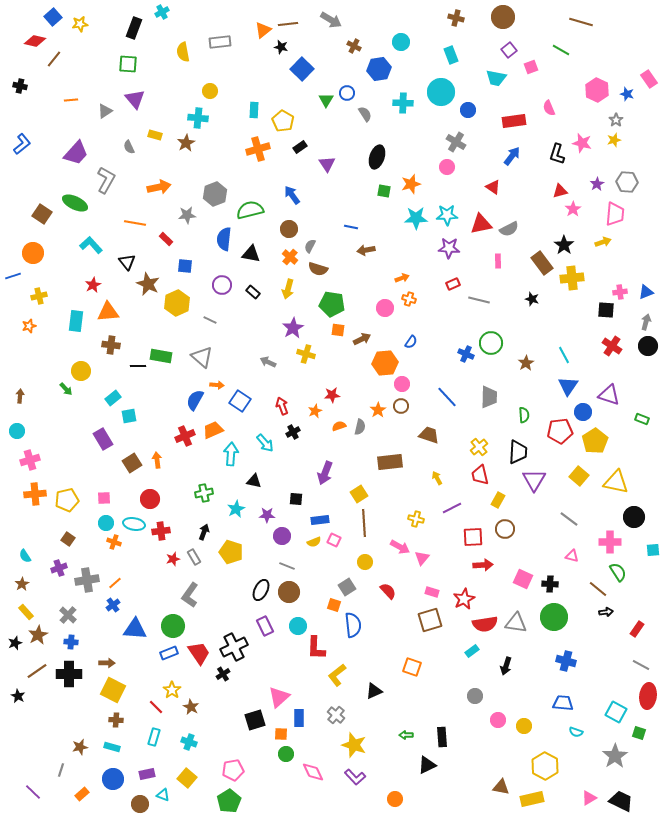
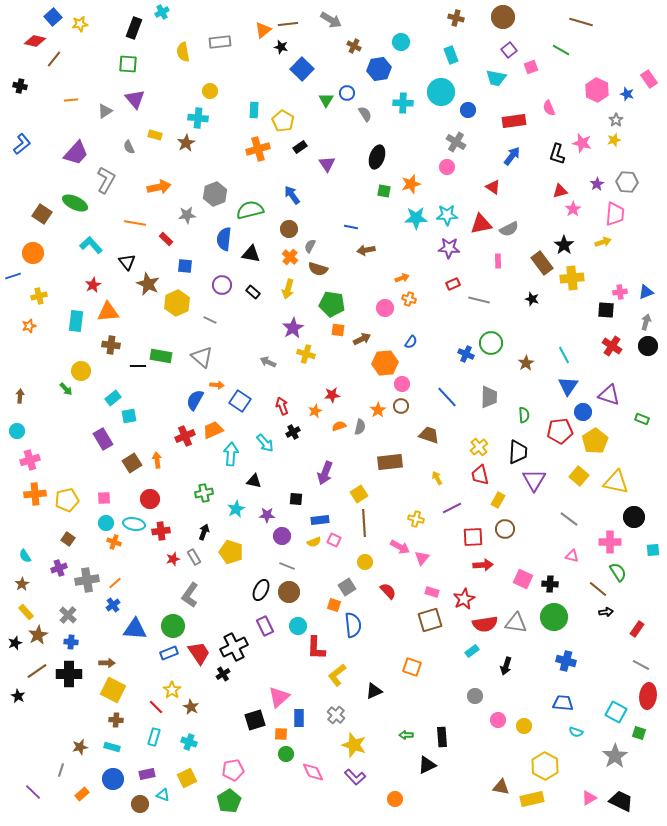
yellow square at (187, 778): rotated 24 degrees clockwise
